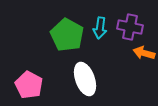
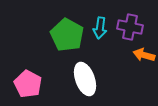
orange arrow: moved 2 px down
pink pentagon: moved 1 px left, 1 px up
